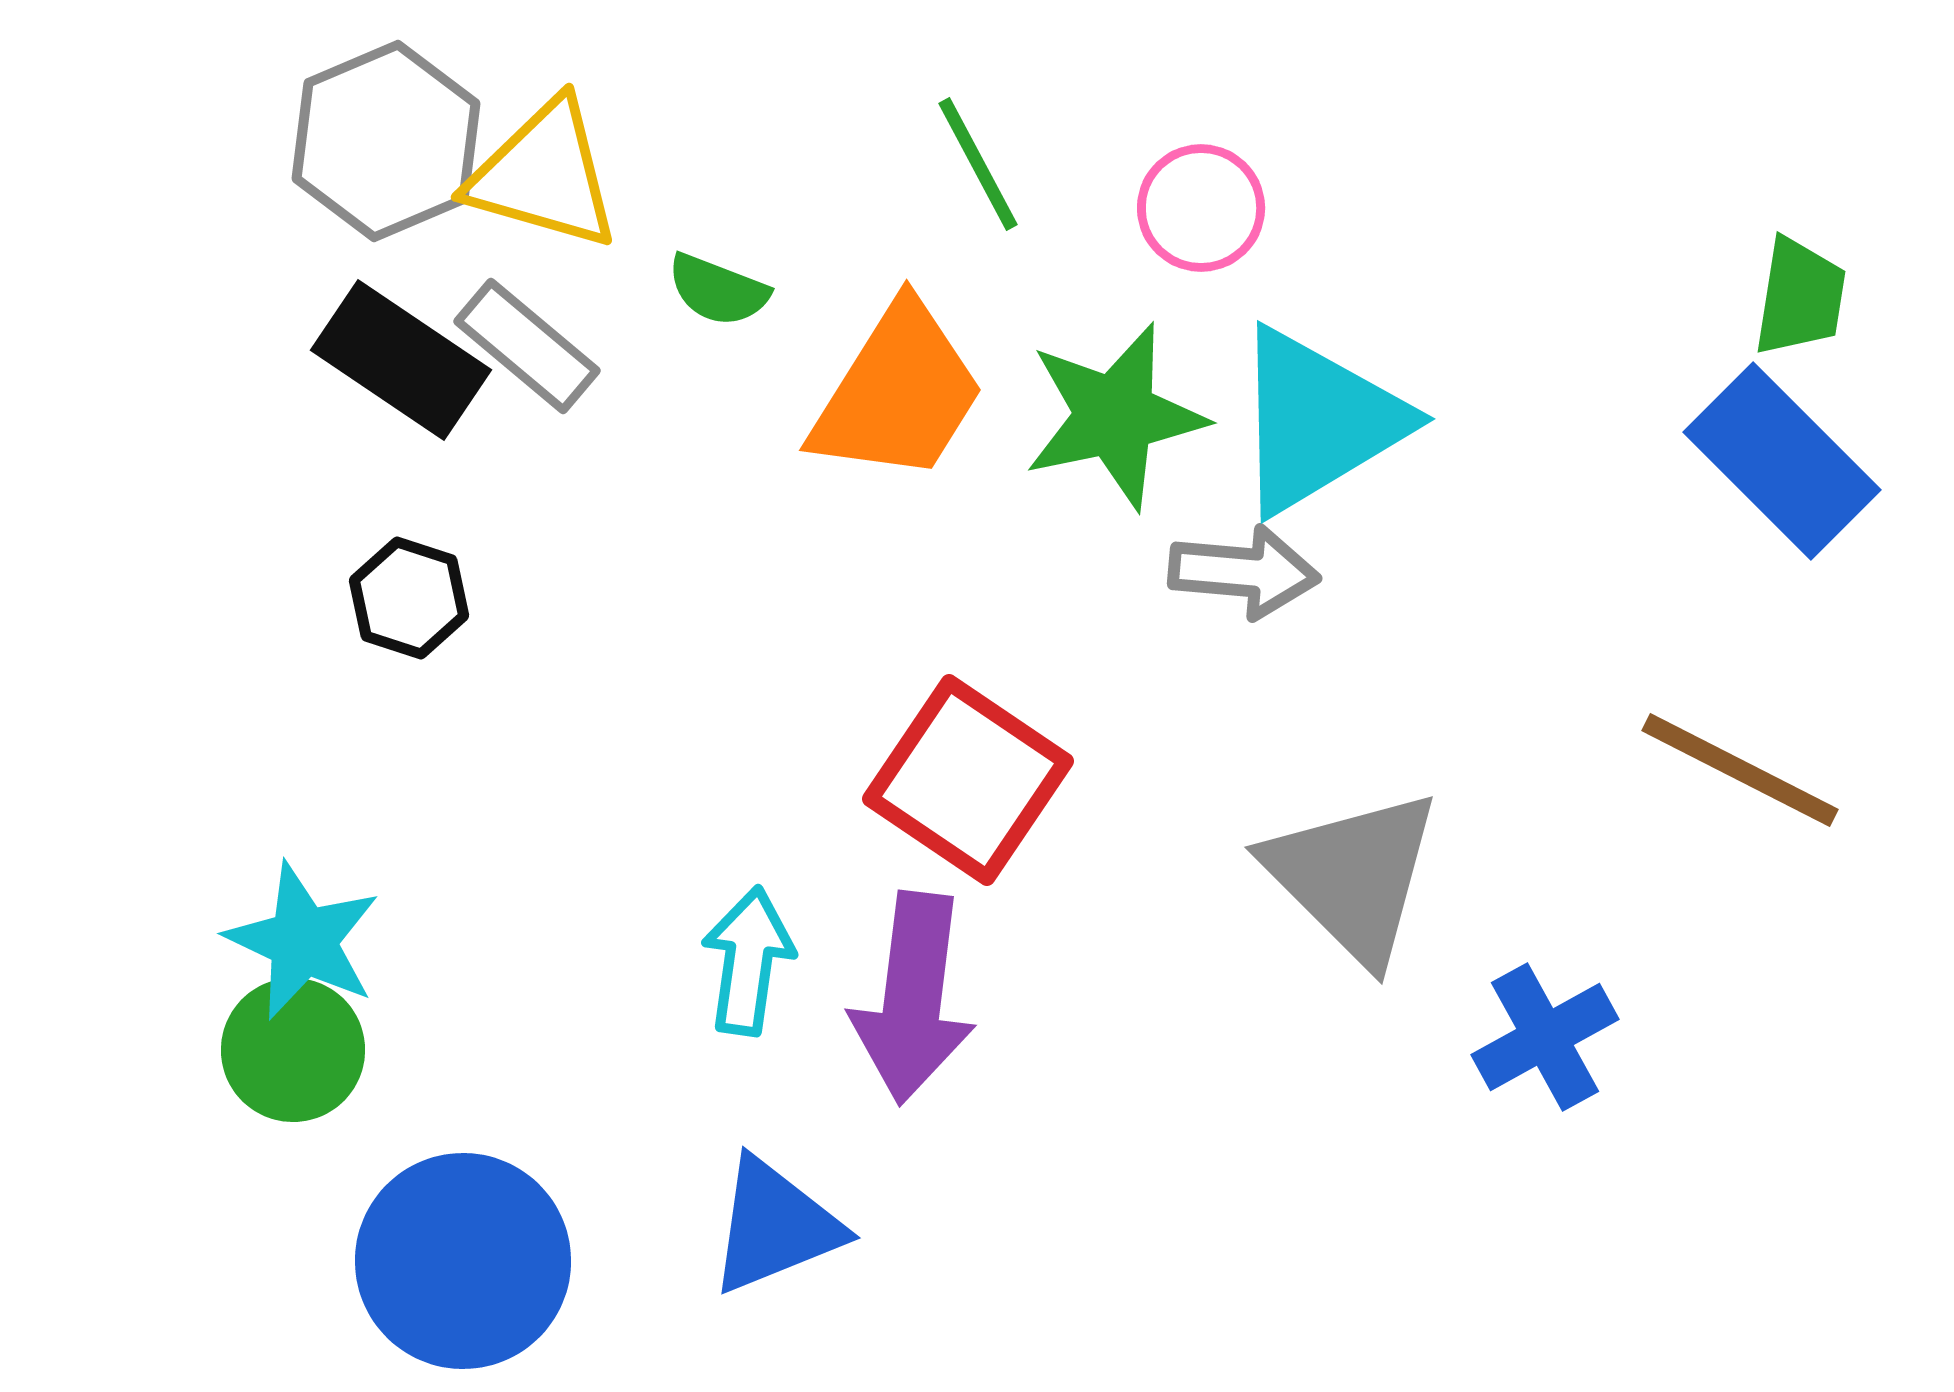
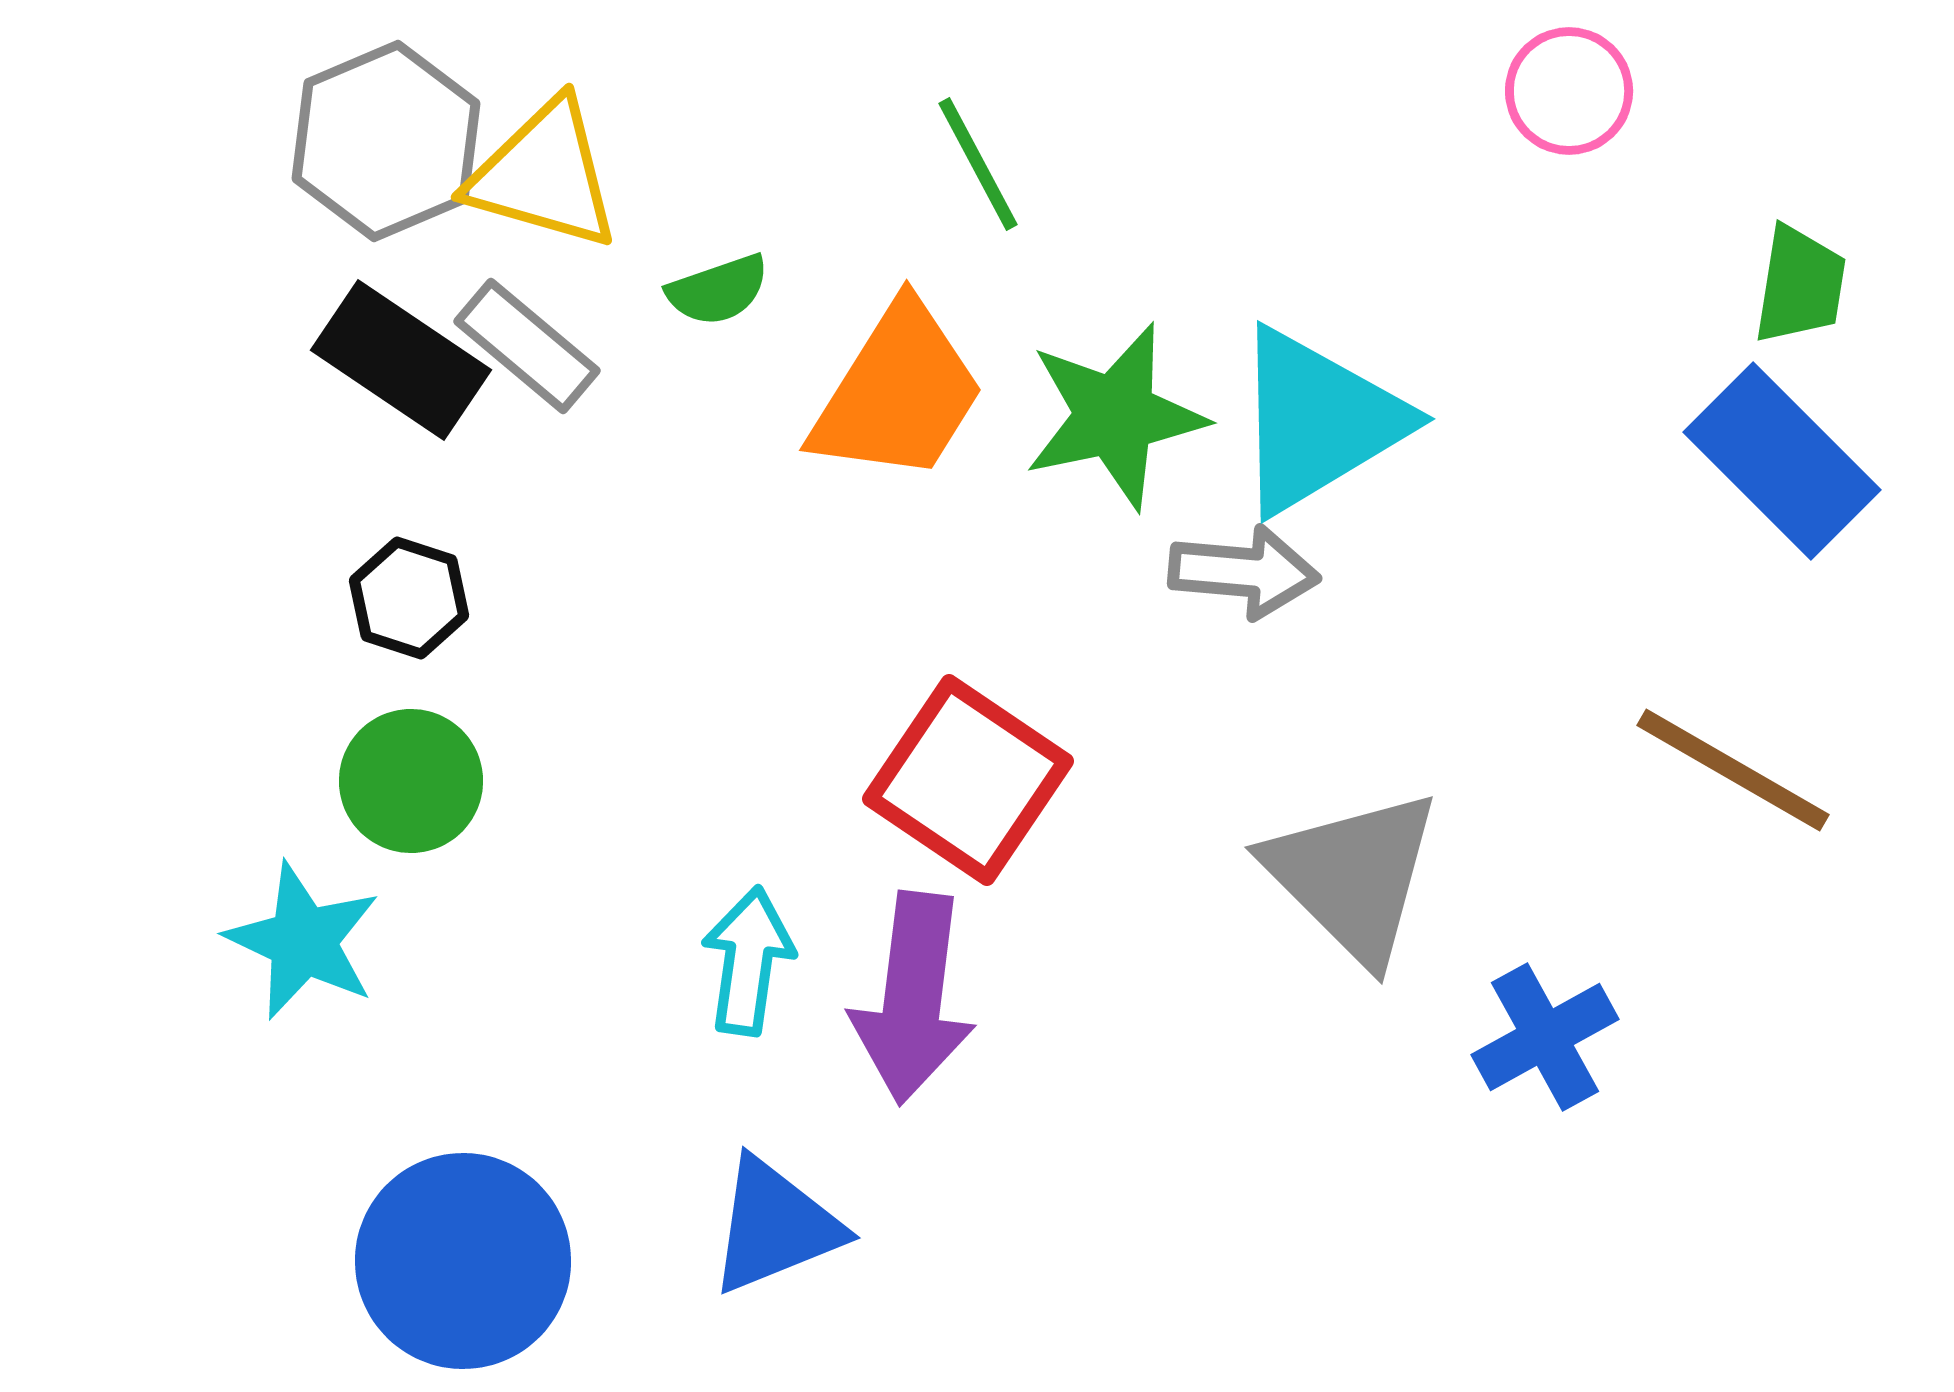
pink circle: moved 368 px right, 117 px up
green semicircle: rotated 40 degrees counterclockwise
green trapezoid: moved 12 px up
brown line: moved 7 px left; rotated 3 degrees clockwise
green circle: moved 118 px right, 269 px up
